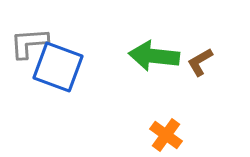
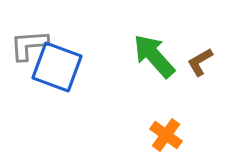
gray L-shape: moved 2 px down
green arrow: rotated 42 degrees clockwise
blue square: moved 1 px left
